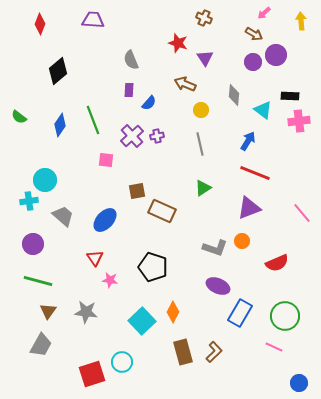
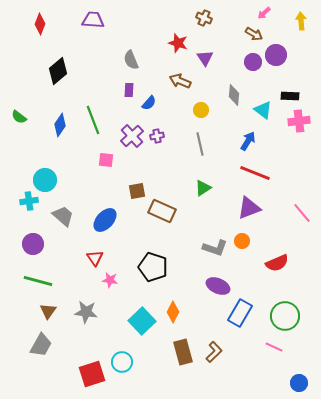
brown arrow at (185, 84): moved 5 px left, 3 px up
